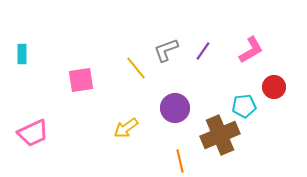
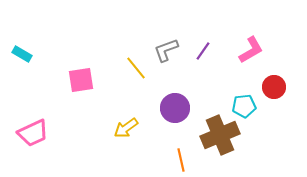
cyan rectangle: rotated 60 degrees counterclockwise
orange line: moved 1 px right, 1 px up
